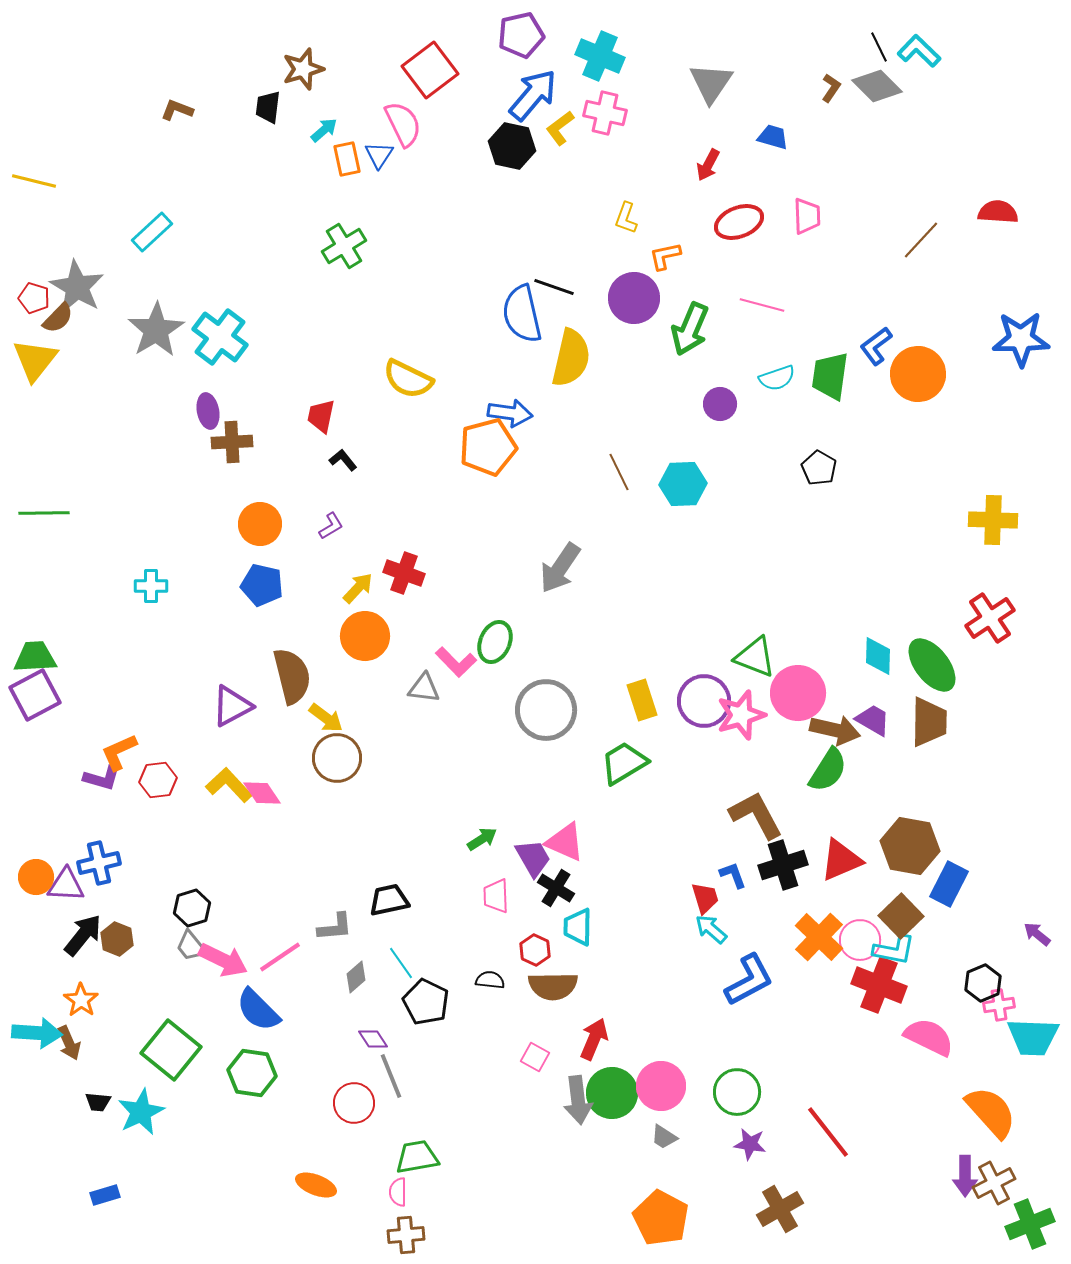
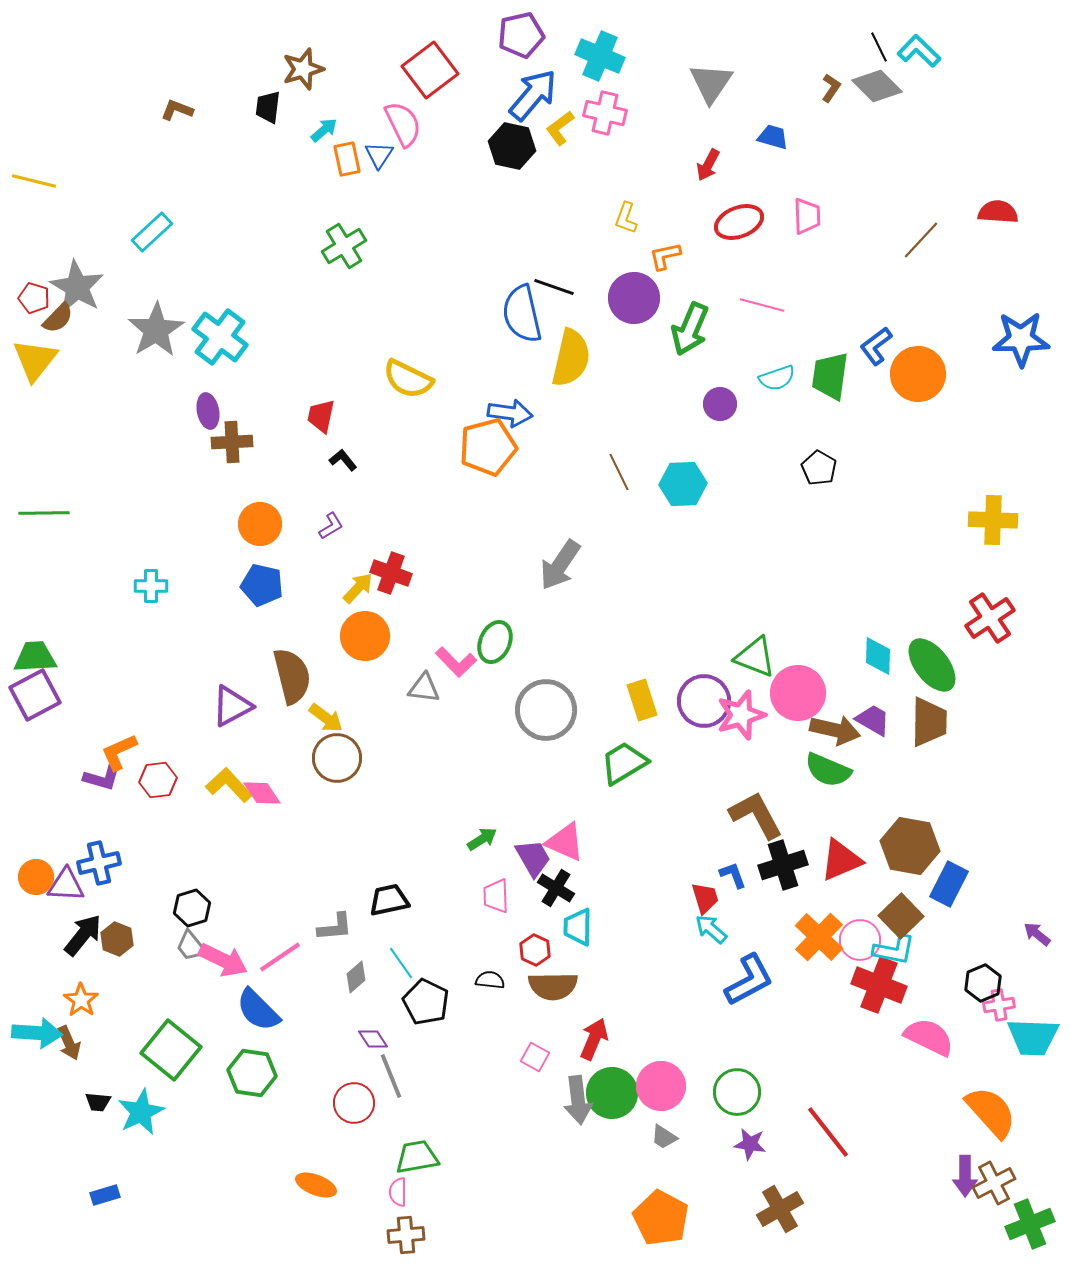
gray arrow at (560, 568): moved 3 px up
red cross at (404, 573): moved 13 px left
green semicircle at (828, 770): rotated 81 degrees clockwise
